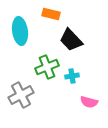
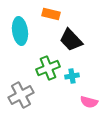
green cross: moved 1 px right, 1 px down
